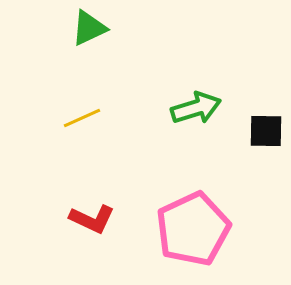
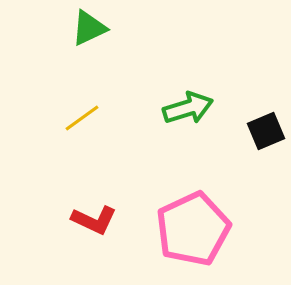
green arrow: moved 8 px left
yellow line: rotated 12 degrees counterclockwise
black square: rotated 24 degrees counterclockwise
red L-shape: moved 2 px right, 1 px down
